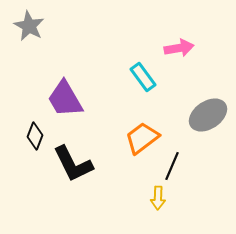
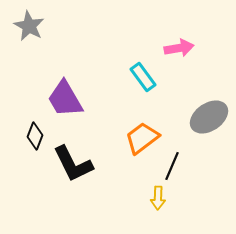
gray ellipse: moved 1 px right, 2 px down
